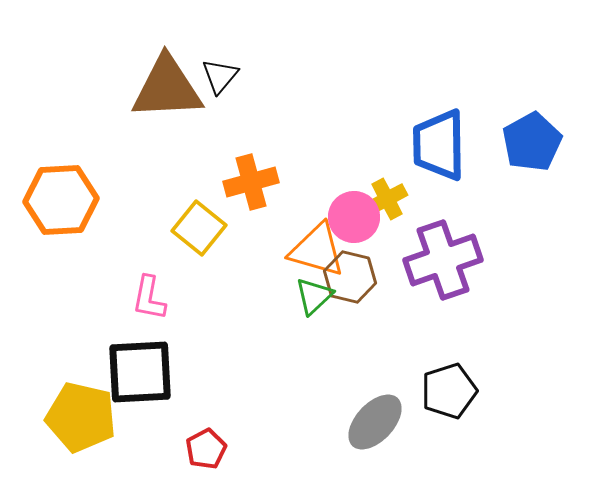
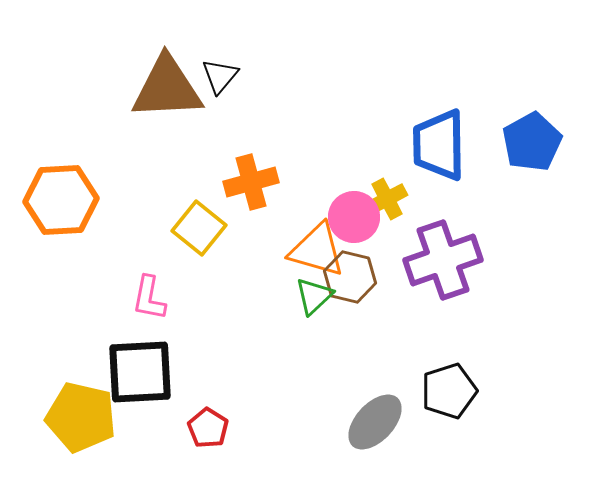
red pentagon: moved 2 px right, 21 px up; rotated 12 degrees counterclockwise
